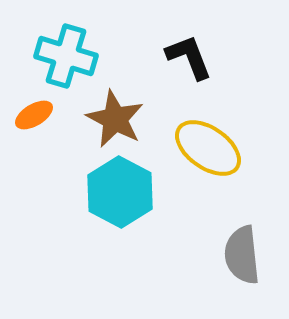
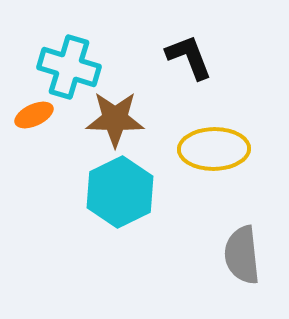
cyan cross: moved 3 px right, 11 px down
orange ellipse: rotated 6 degrees clockwise
brown star: rotated 26 degrees counterclockwise
yellow ellipse: moved 6 px right, 1 px down; rotated 36 degrees counterclockwise
cyan hexagon: rotated 6 degrees clockwise
